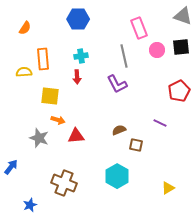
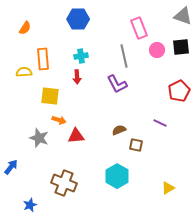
orange arrow: moved 1 px right
